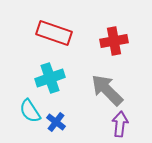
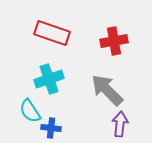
red rectangle: moved 2 px left
cyan cross: moved 1 px left, 1 px down
blue cross: moved 5 px left, 6 px down; rotated 30 degrees counterclockwise
